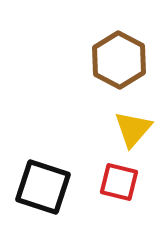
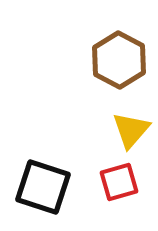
yellow triangle: moved 2 px left, 1 px down
red square: rotated 30 degrees counterclockwise
